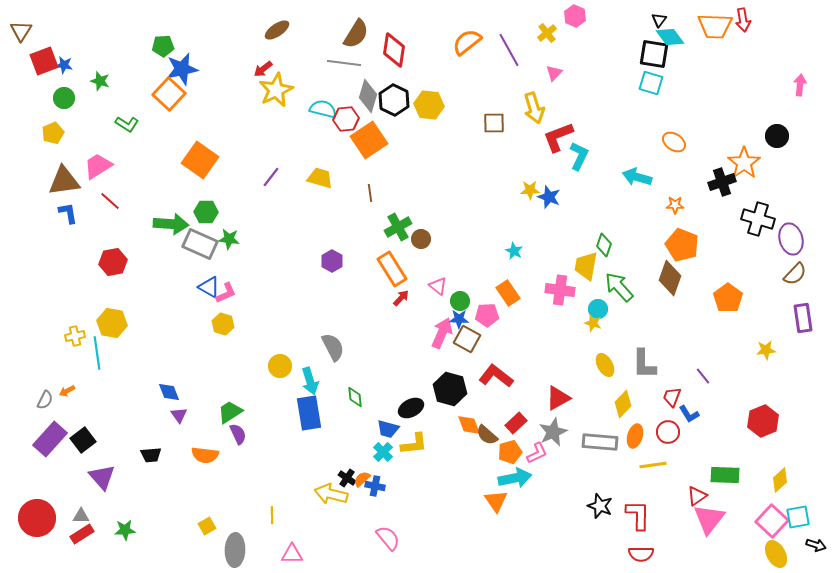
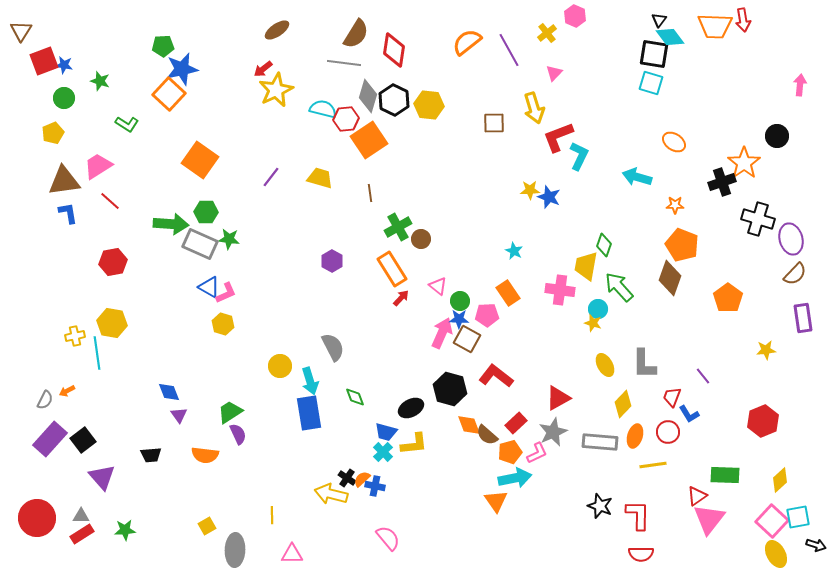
green diamond at (355, 397): rotated 15 degrees counterclockwise
blue trapezoid at (388, 429): moved 2 px left, 3 px down
